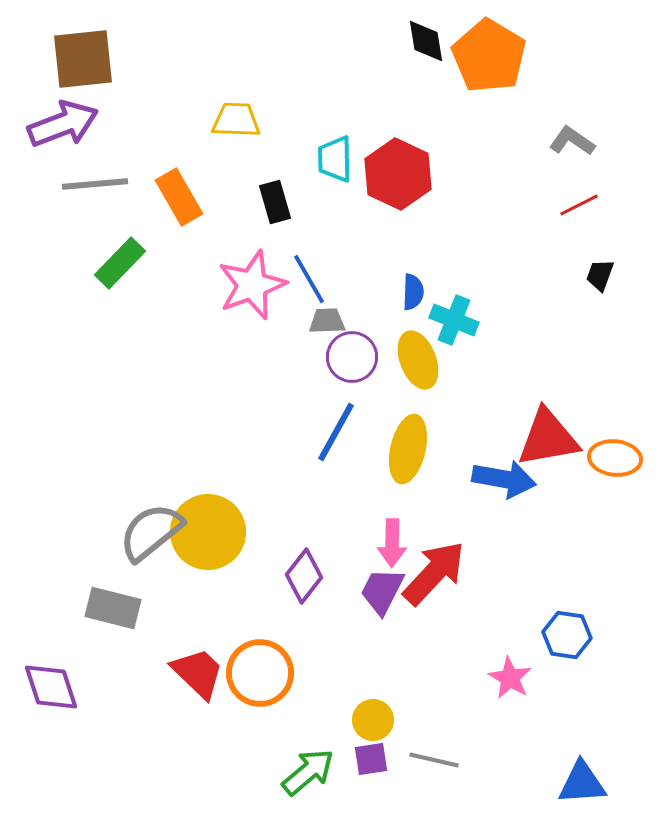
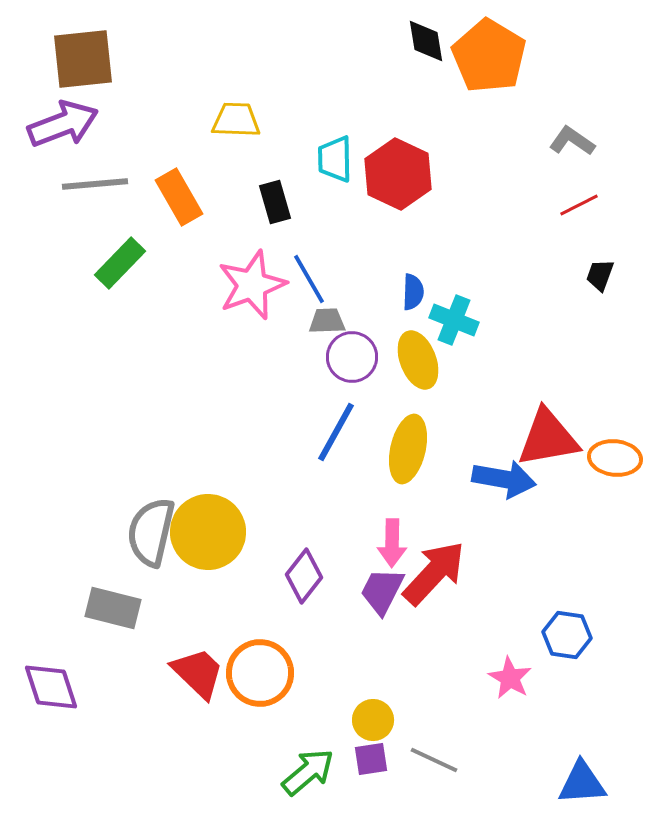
gray semicircle at (151, 532): rotated 38 degrees counterclockwise
gray line at (434, 760): rotated 12 degrees clockwise
